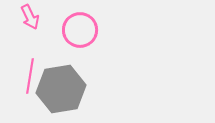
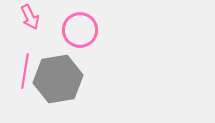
pink line: moved 5 px left, 5 px up
gray hexagon: moved 3 px left, 10 px up
